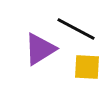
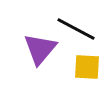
purple triangle: rotated 18 degrees counterclockwise
